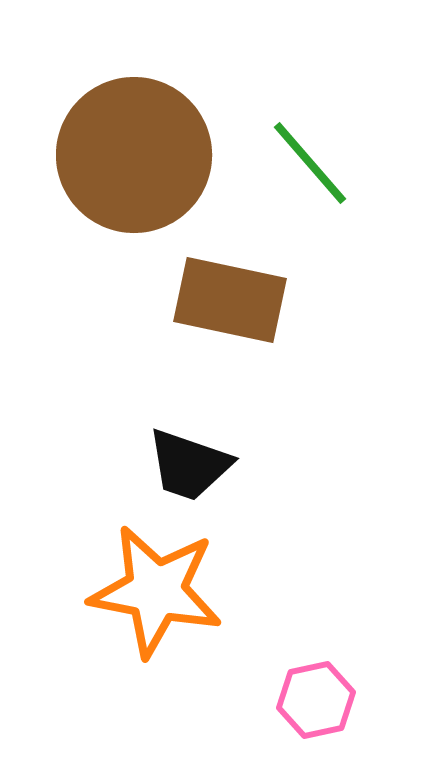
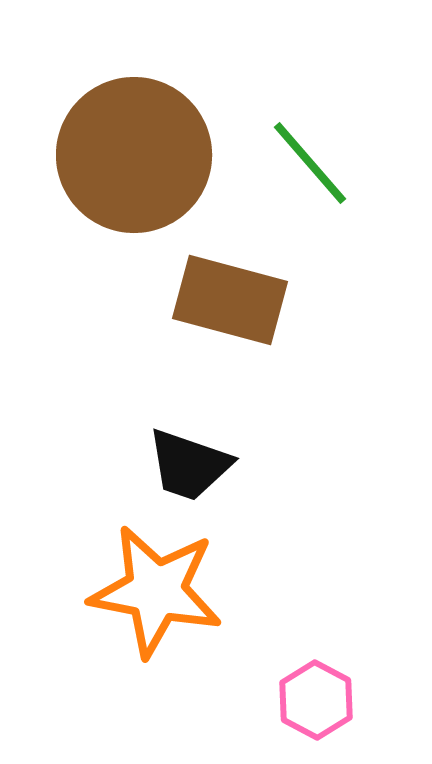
brown rectangle: rotated 3 degrees clockwise
pink hexagon: rotated 20 degrees counterclockwise
